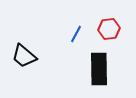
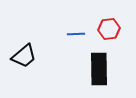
blue line: rotated 60 degrees clockwise
black trapezoid: rotated 80 degrees counterclockwise
